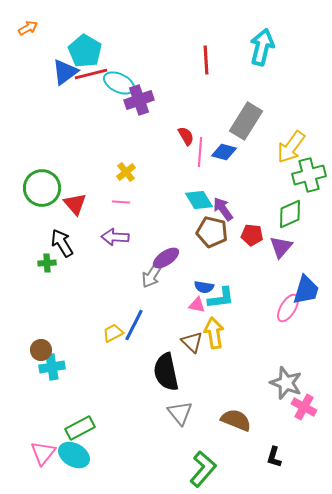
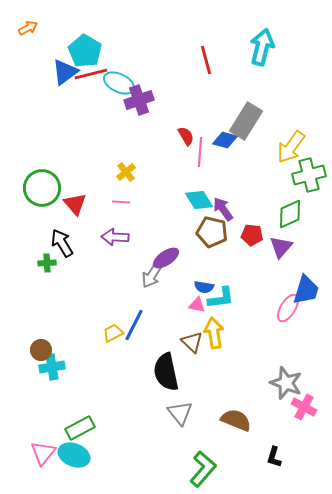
red line at (206, 60): rotated 12 degrees counterclockwise
blue diamond at (224, 152): moved 1 px right, 12 px up
cyan ellipse at (74, 455): rotated 8 degrees counterclockwise
